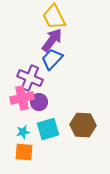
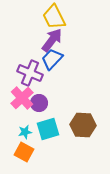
purple cross: moved 5 px up
pink cross: rotated 30 degrees counterclockwise
purple circle: moved 1 px down
cyan star: moved 2 px right
orange square: rotated 24 degrees clockwise
